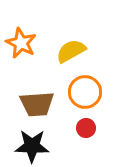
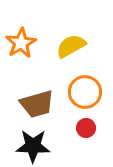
orange star: rotated 16 degrees clockwise
yellow semicircle: moved 5 px up
brown trapezoid: rotated 12 degrees counterclockwise
black star: moved 1 px right
